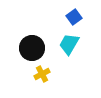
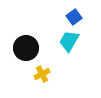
cyan trapezoid: moved 3 px up
black circle: moved 6 px left
